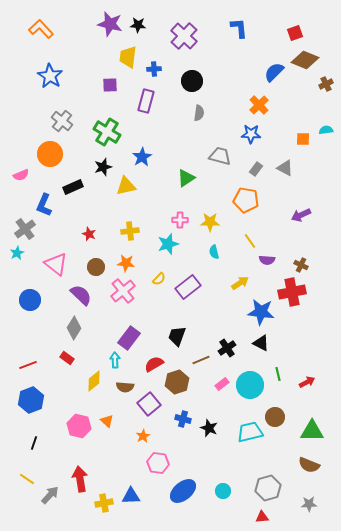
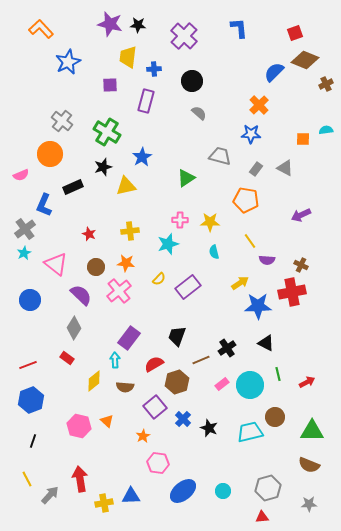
blue star at (50, 76): moved 18 px right, 14 px up; rotated 15 degrees clockwise
gray semicircle at (199, 113): rotated 56 degrees counterclockwise
cyan star at (17, 253): moved 7 px right
pink cross at (123, 291): moved 4 px left
blue star at (261, 312): moved 3 px left, 6 px up; rotated 8 degrees counterclockwise
black triangle at (261, 343): moved 5 px right
purple square at (149, 404): moved 6 px right, 3 px down
blue cross at (183, 419): rotated 28 degrees clockwise
black line at (34, 443): moved 1 px left, 2 px up
yellow line at (27, 479): rotated 28 degrees clockwise
